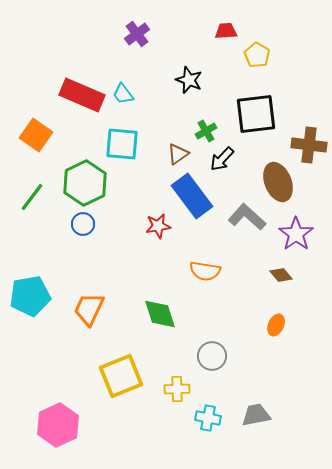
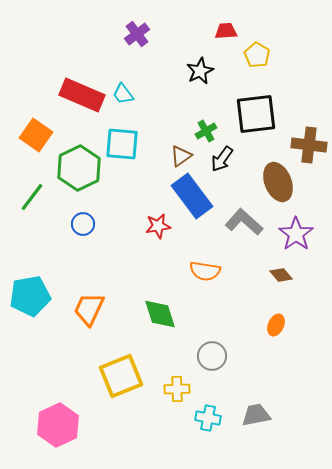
black star: moved 11 px right, 9 px up; rotated 24 degrees clockwise
brown triangle: moved 3 px right, 2 px down
black arrow: rotated 8 degrees counterclockwise
green hexagon: moved 6 px left, 15 px up
gray L-shape: moved 3 px left, 5 px down
